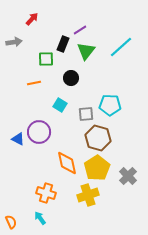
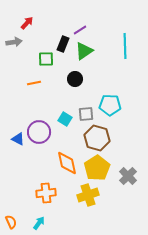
red arrow: moved 5 px left, 4 px down
cyan line: moved 4 px right, 1 px up; rotated 50 degrees counterclockwise
green triangle: moved 2 px left; rotated 18 degrees clockwise
black circle: moved 4 px right, 1 px down
cyan square: moved 5 px right, 14 px down
brown hexagon: moved 1 px left
orange cross: rotated 24 degrees counterclockwise
cyan arrow: moved 1 px left, 5 px down; rotated 72 degrees clockwise
